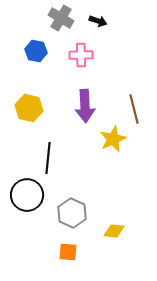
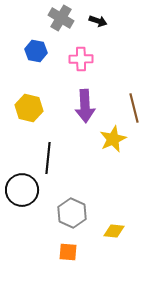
pink cross: moved 4 px down
brown line: moved 1 px up
black circle: moved 5 px left, 5 px up
